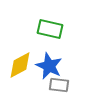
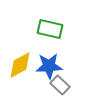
blue star: rotated 28 degrees counterclockwise
gray rectangle: moved 1 px right; rotated 36 degrees clockwise
